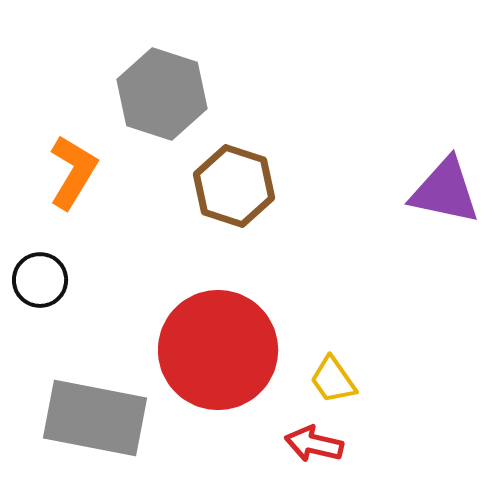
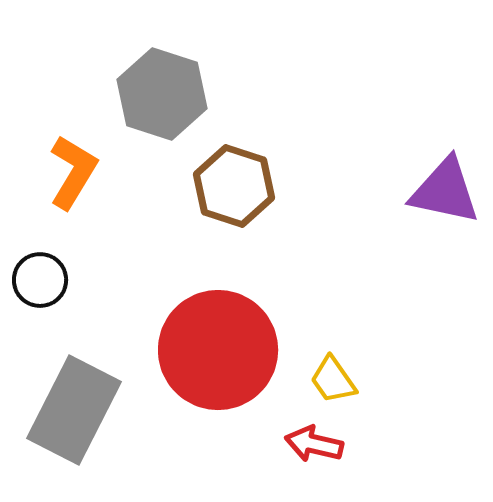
gray rectangle: moved 21 px left, 8 px up; rotated 74 degrees counterclockwise
